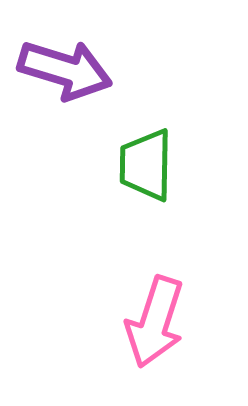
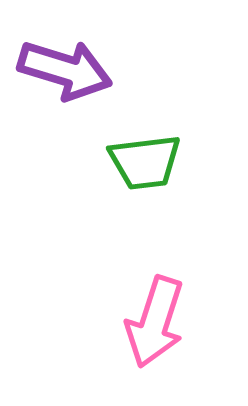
green trapezoid: moved 1 px left, 3 px up; rotated 98 degrees counterclockwise
